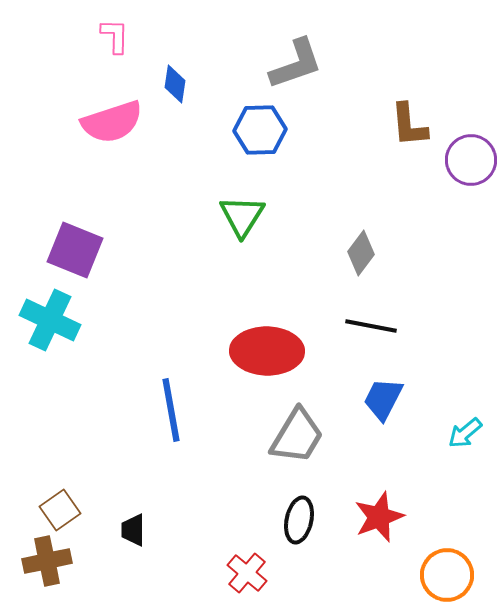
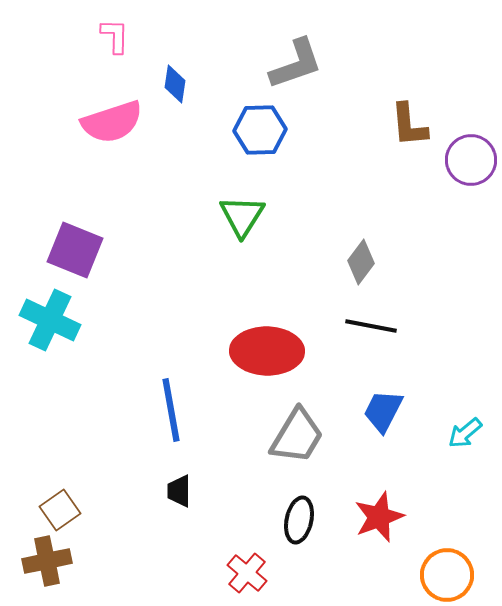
gray diamond: moved 9 px down
blue trapezoid: moved 12 px down
black trapezoid: moved 46 px right, 39 px up
